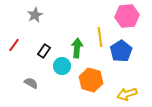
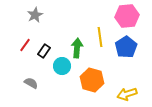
red line: moved 11 px right
blue pentagon: moved 5 px right, 4 px up
orange hexagon: moved 1 px right
